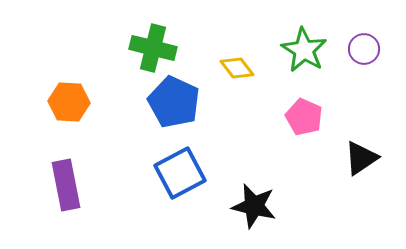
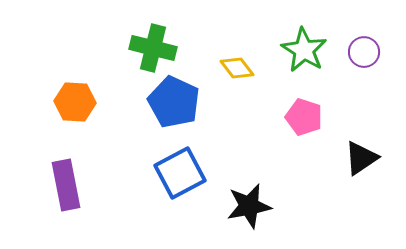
purple circle: moved 3 px down
orange hexagon: moved 6 px right
pink pentagon: rotated 6 degrees counterclockwise
black star: moved 5 px left; rotated 24 degrees counterclockwise
